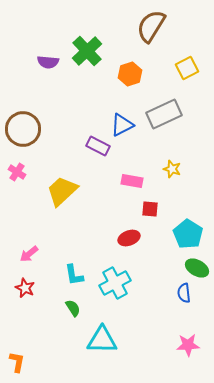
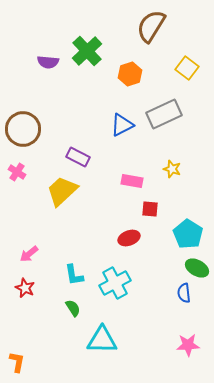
yellow square: rotated 25 degrees counterclockwise
purple rectangle: moved 20 px left, 11 px down
